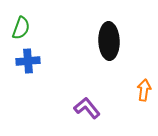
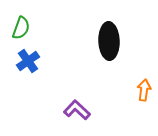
blue cross: rotated 30 degrees counterclockwise
purple L-shape: moved 10 px left, 2 px down; rotated 8 degrees counterclockwise
